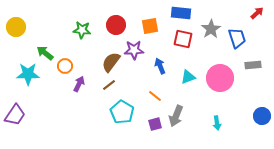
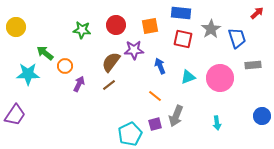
cyan pentagon: moved 8 px right, 22 px down; rotated 15 degrees clockwise
